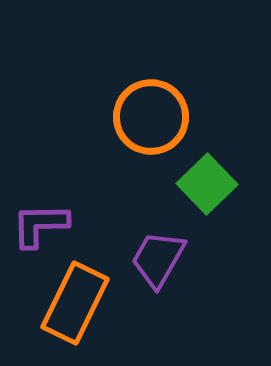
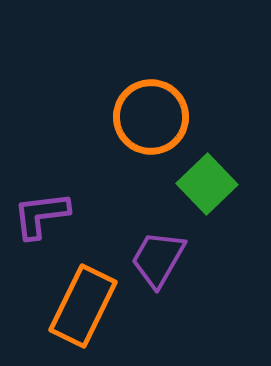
purple L-shape: moved 1 px right, 10 px up; rotated 6 degrees counterclockwise
orange rectangle: moved 8 px right, 3 px down
